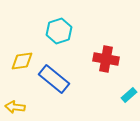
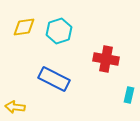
yellow diamond: moved 2 px right, 34 px up
blue rectangle: rotated 12 degrees counterclockwise
cyan rectangle: rotated 35 degrees counterclockwise
